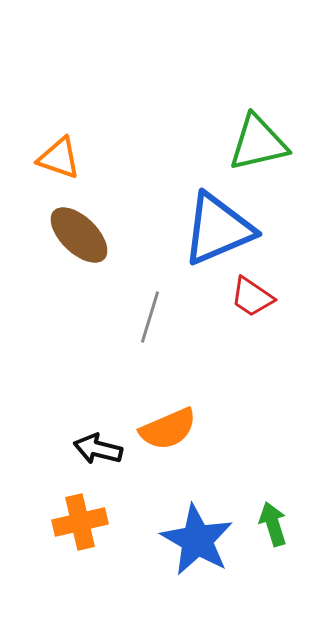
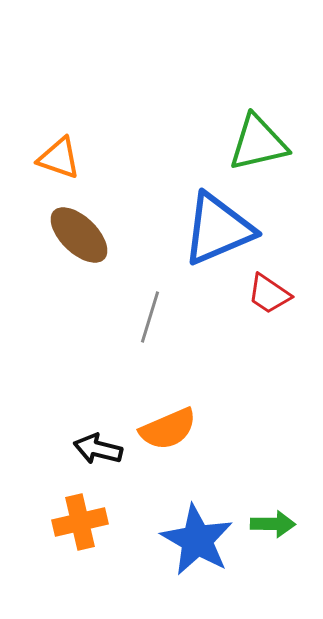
red trapezoid: moved 17 px right, 3 px up
green arrow: rotated 108 degrees clockwise
